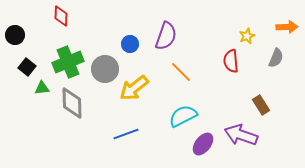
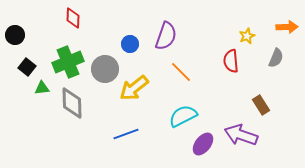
red diamond: moved 12 px right, 2 px down
